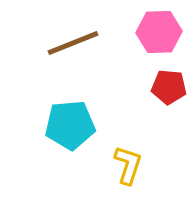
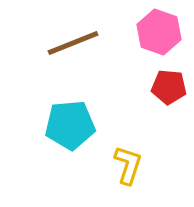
pink hexagon: rotated 21 degrees clockwise
